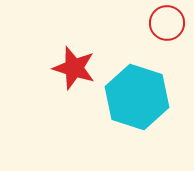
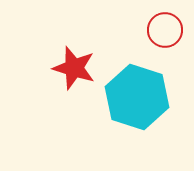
red circle: moved 2 px left, 7 px down
